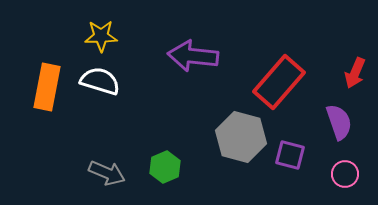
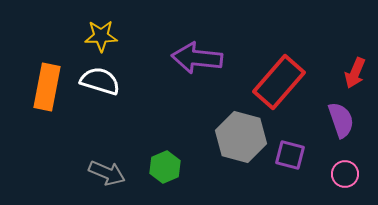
purple arrow: moved 4 px right, 2 px down
purple semicircle: moved 2 px right, 2 px up
